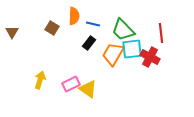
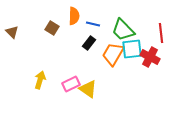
brown triangle: rotated 16 degrees counterclockwise
